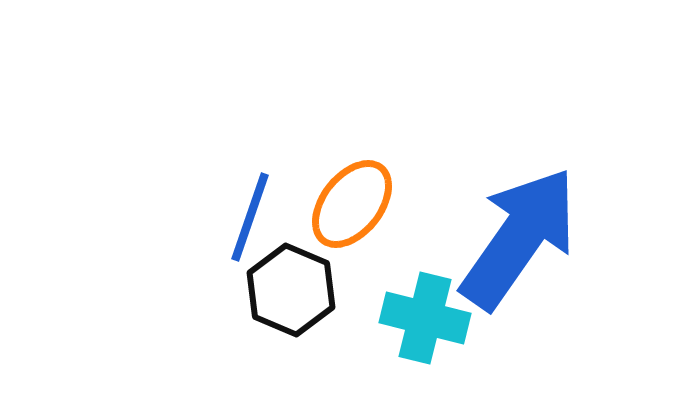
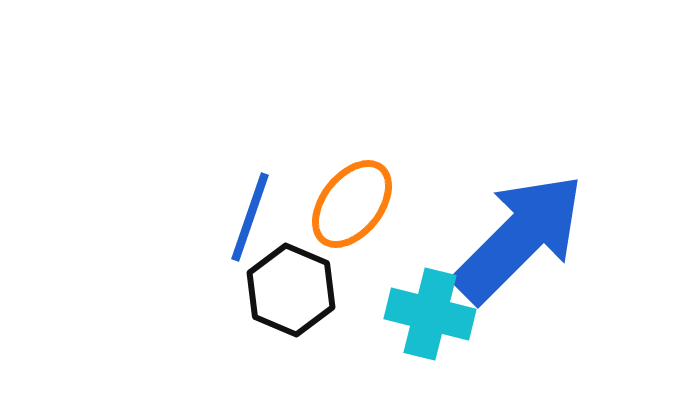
blue arrow: rotated 10 degrees clockwise
cyan cross: moved 5 px right, 4 px up
